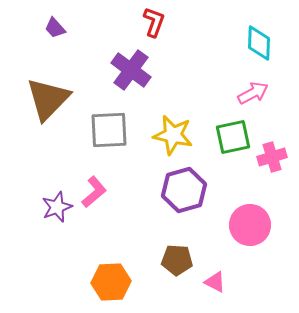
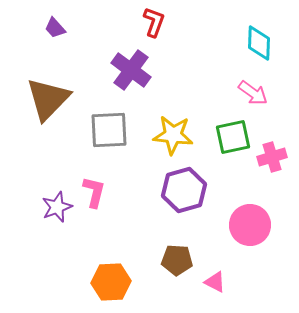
pink arrow: rotated 64 degrees clockwise
yellow star: rotated 6 degrees counterclockwise
pink L-shape: rotated 36 degrees counterclockwise
